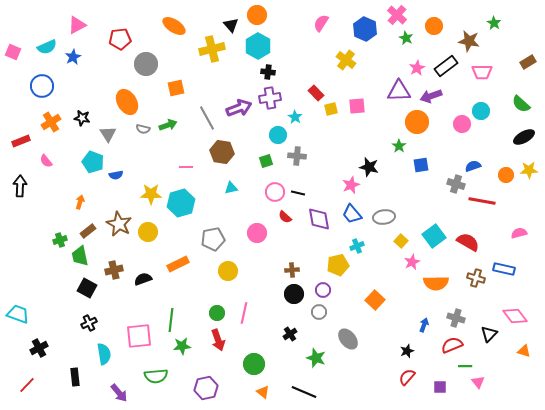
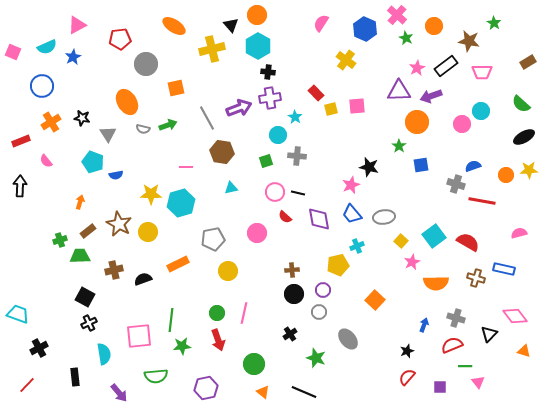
green trapezoid at (80, 256): rotated 100 degrees clockwise
black square at (87, 288): moved 2 px left, 9 px down
